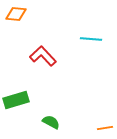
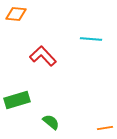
green rectangle: moved 1 px right
green semicircle: rotated 12 degrees clockwise
